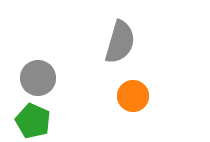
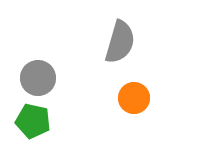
orange circle: moved 1 px right, 2 px down
green pentagon: rotated 12 degrees counterclockwise
